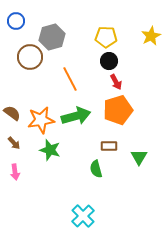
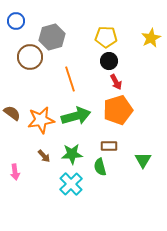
yellow star: moved 2 px down
orange line: rotated 10 degrees clockwise
brown arrow: moved 30 px right, 13 px down
green star: moved 22 px right, 4 px down; rotated 20 degrees counterclockwise
green triangle: moved 4 px right, 3 px down
green semicircle: moved 4 px right, 2 px up
cyan cross: moved 12 px left, 32 px up
